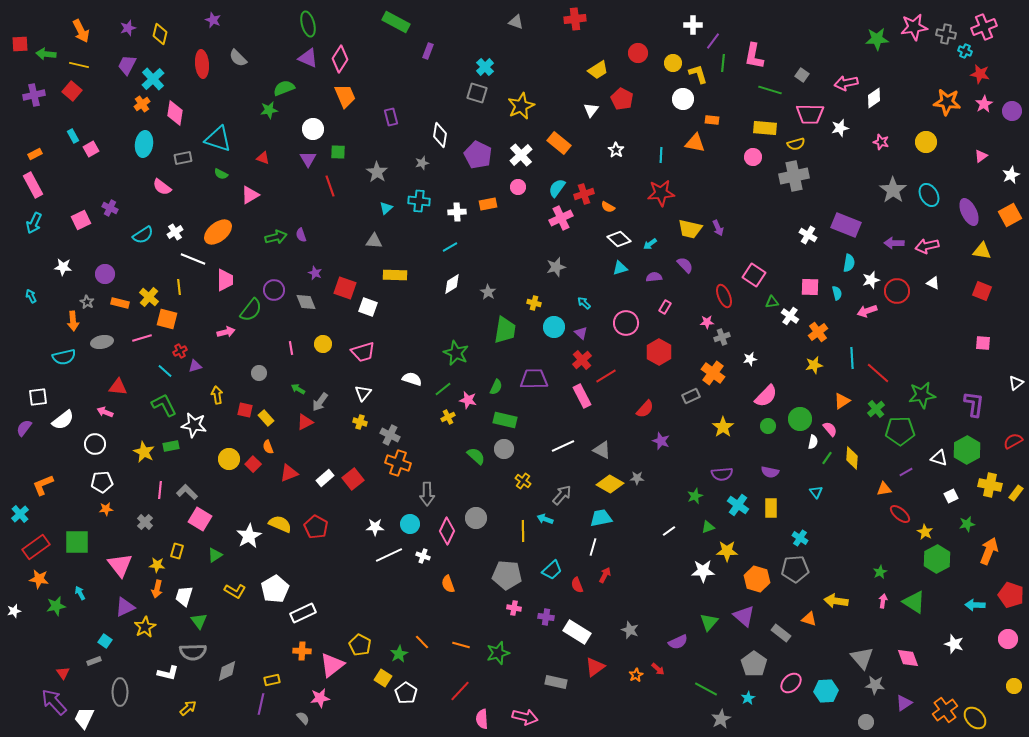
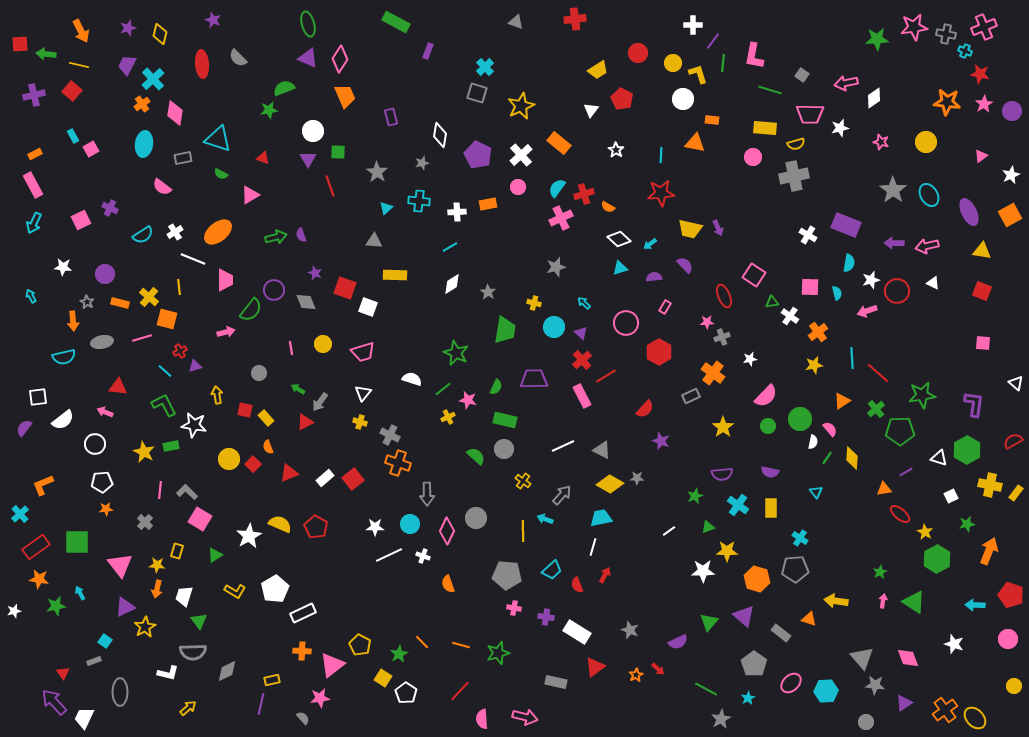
white circle at (313, 129): moved 2 px down
white triangle at (1016, 383): rotated 42 degrees counterclockwise
